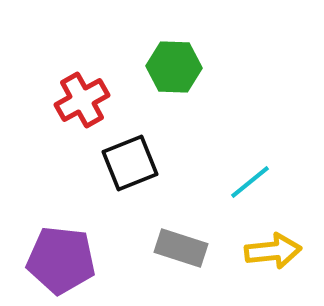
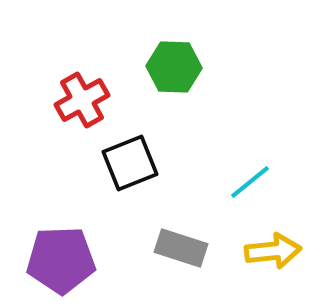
purple pentagon: rotated 8 degrees counterclockwise
